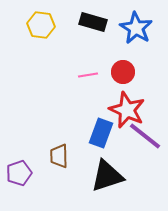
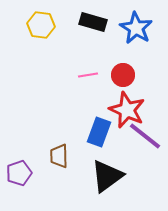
red circle: moved 3 px down
blue rectangle: moved 2 px left, 1 px up
black triangle: rotated 18 degrees counterclockwise
